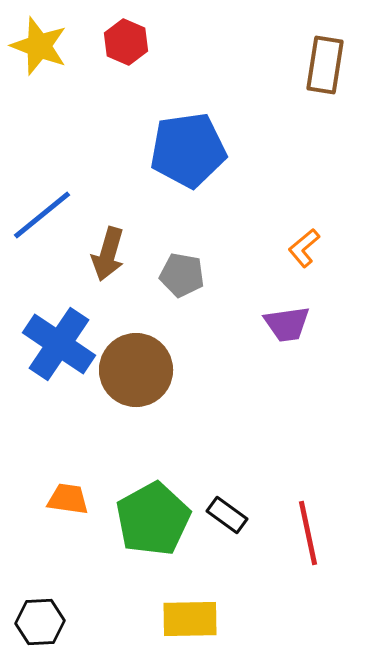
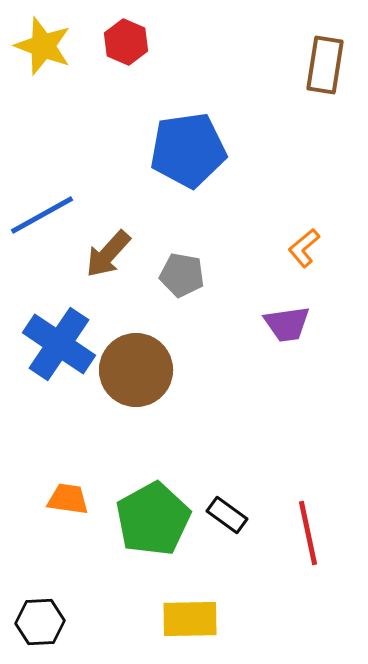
yellow star: moved 4 px right
blue line: rotated 10 degrees clockwise
brown arrow: rotated 26 degrees clockwise
